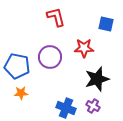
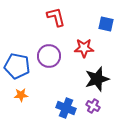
purple circle: moved 1 px left, 1 px up
orange star: moved 2 px down
